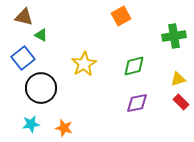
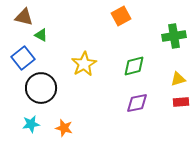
red rectangle: rotated 49 degrees counterclockwise
